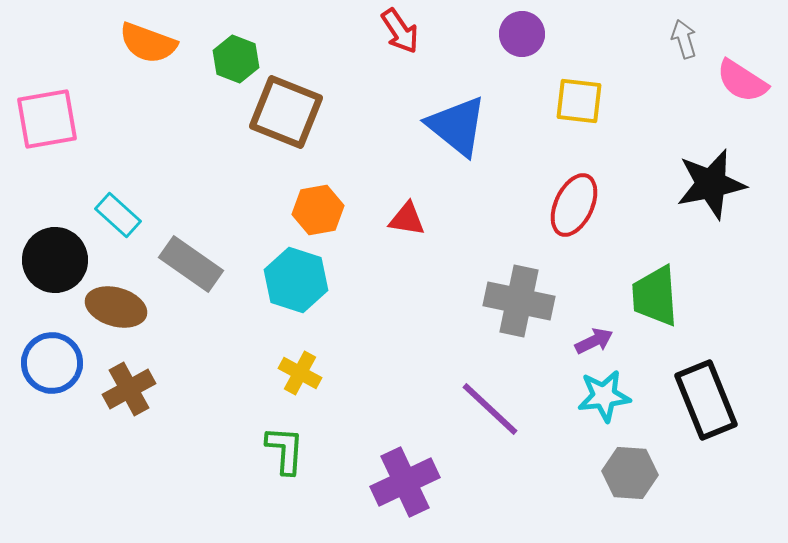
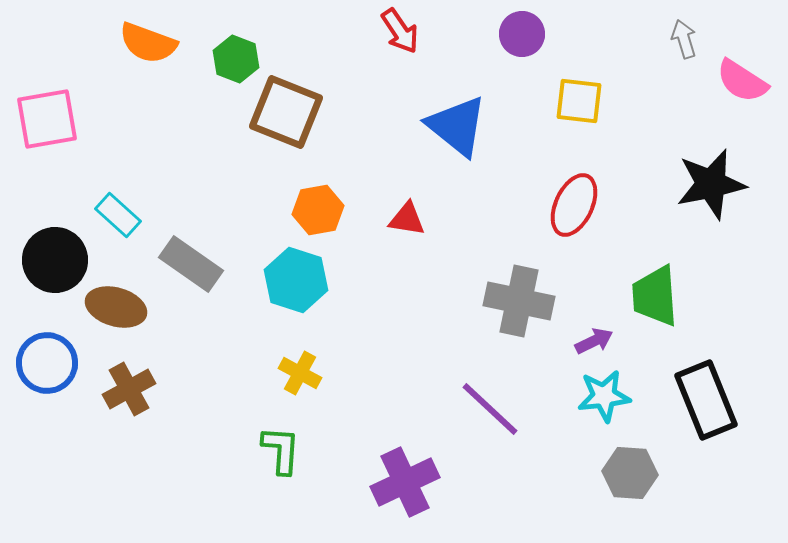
blue circle: moved 5 px left
green L-shape: moved 4 px left
